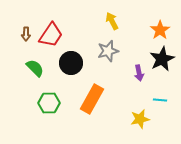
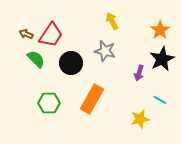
brown arrow: rotated 112 degrees clockwise
gray star: moved 3 px left; rotated 30 degrees clockwise
green semicircle: moved 1 px right, 9 px up
purple arrow: rotated 28 degrees clockwise
cyan line: rotated 24 degrees clockwise
